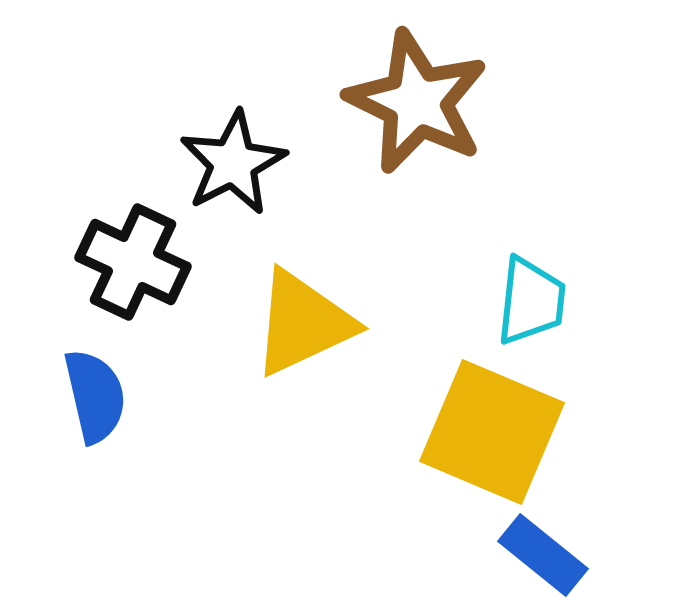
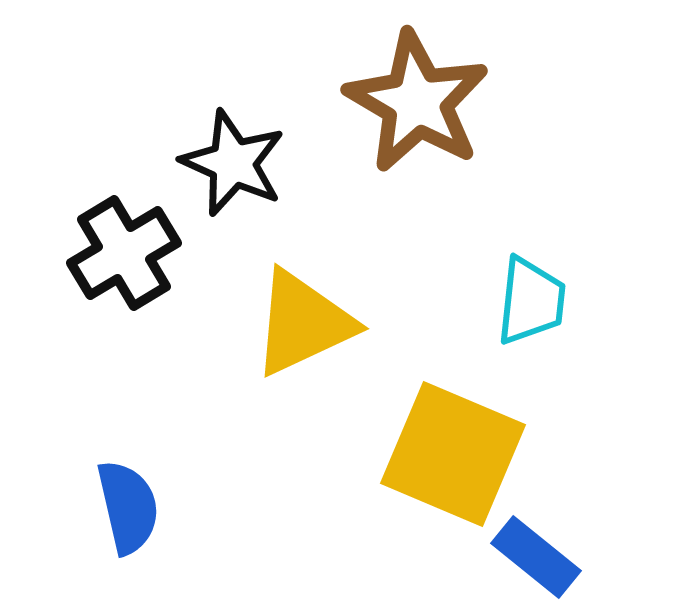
brown star: rotated 4 degrees clockwise
black star: rotated 21 degrees counterclockwise
black cross: moved 9 px left, 9 px up; rotated 34 degrees clockwise
blue semicircle: moved 33 px right, 111 px down
yellow square: moved 39 px left, 22 px down
blue rectangle: moved 7 px left, 2 px down
